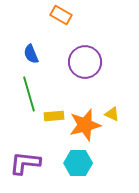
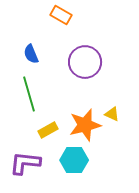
yellow rectangle: moved 6 px left, 14 px down; rotated 24 degrees counterclockwise
cyan hexagon: moved 4 px left, 3 px up
